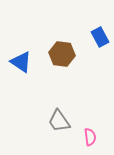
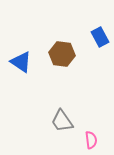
gray trapezoid: moved 3 px right
pink semicircle: moved 1 px right, 3 px down
